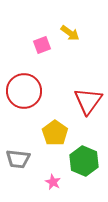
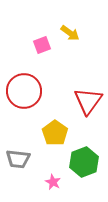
green hexagon: moved 1 px down; rotated 16 degrees clockwise
